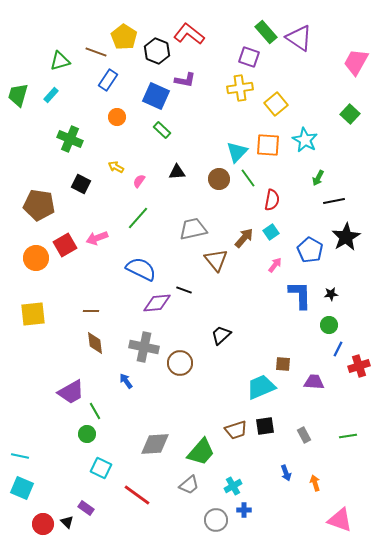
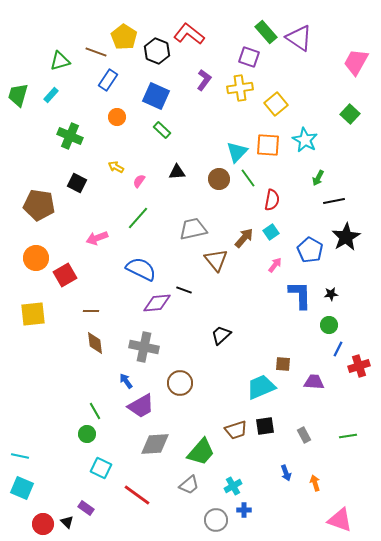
purple L-shape at (185, 80): moved 19 px right; rotated 65 degrees counterclockwise
green cross at (70, 139): moved 3 px up
black square at (81, 184): moved 4 px left, 1 px up
red square at (65, 245): moved 30 px down
brown circle at (180, 363): moved 20 px down
purple trapezoid at (71, 392): moved 70 px right, 14 px down
